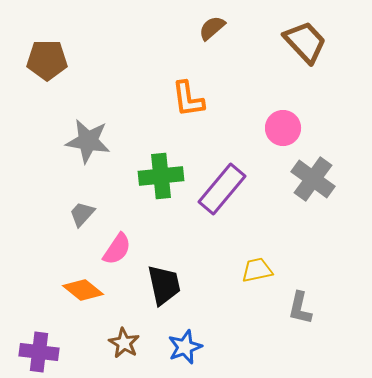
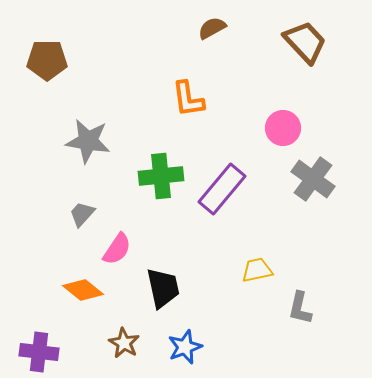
brown semicircle: rotated 12 degrees clockwise
black trapezoid: moved 1 px left, 3 px down
